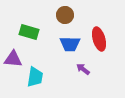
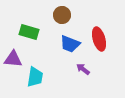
brown circle: moved 3 px left
blue trapezoid: rotated 20 degrees clockwise
